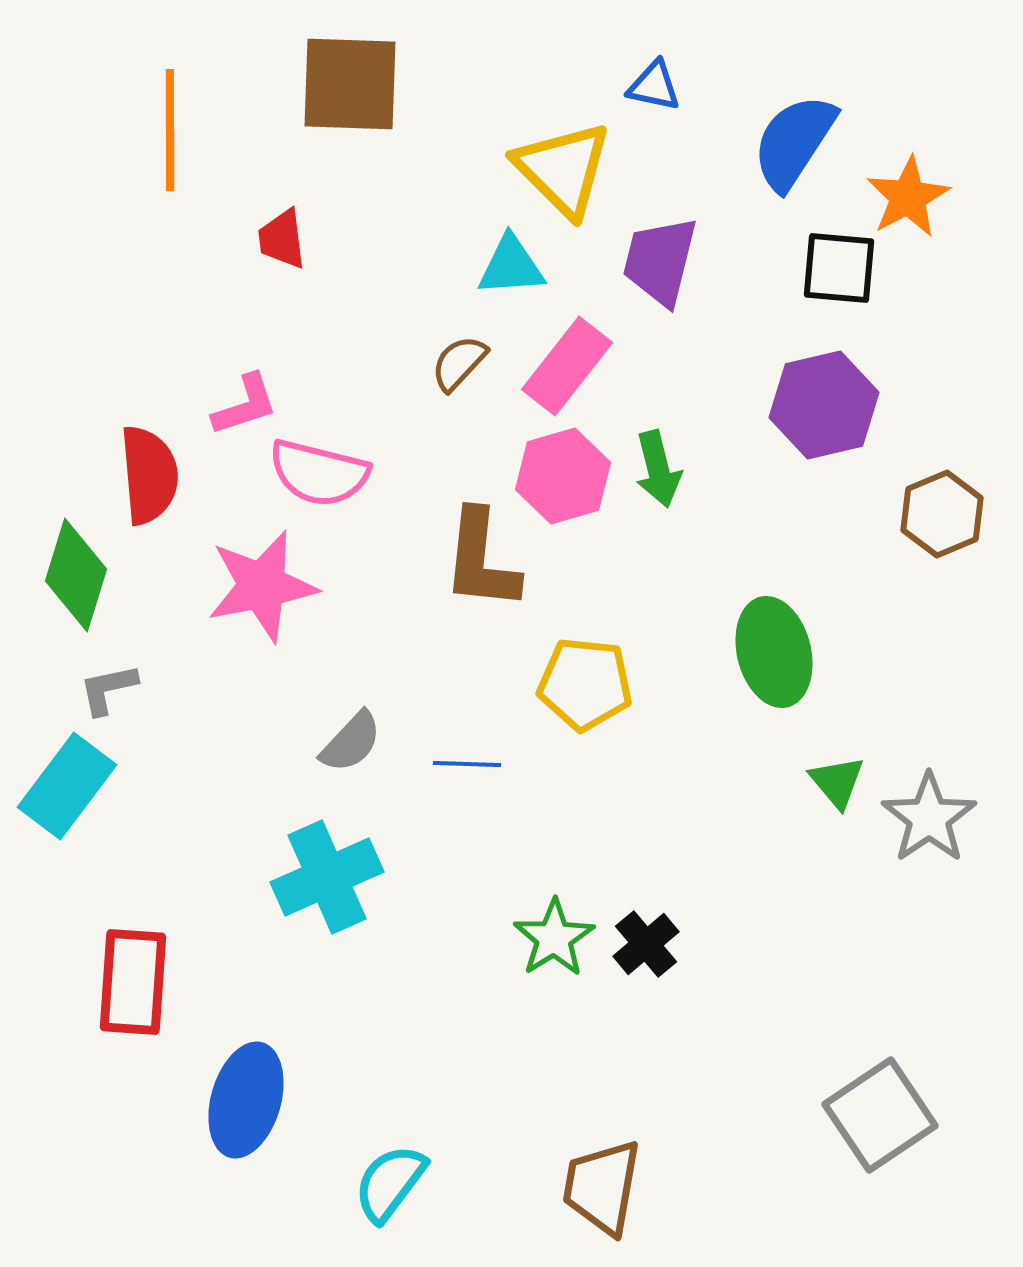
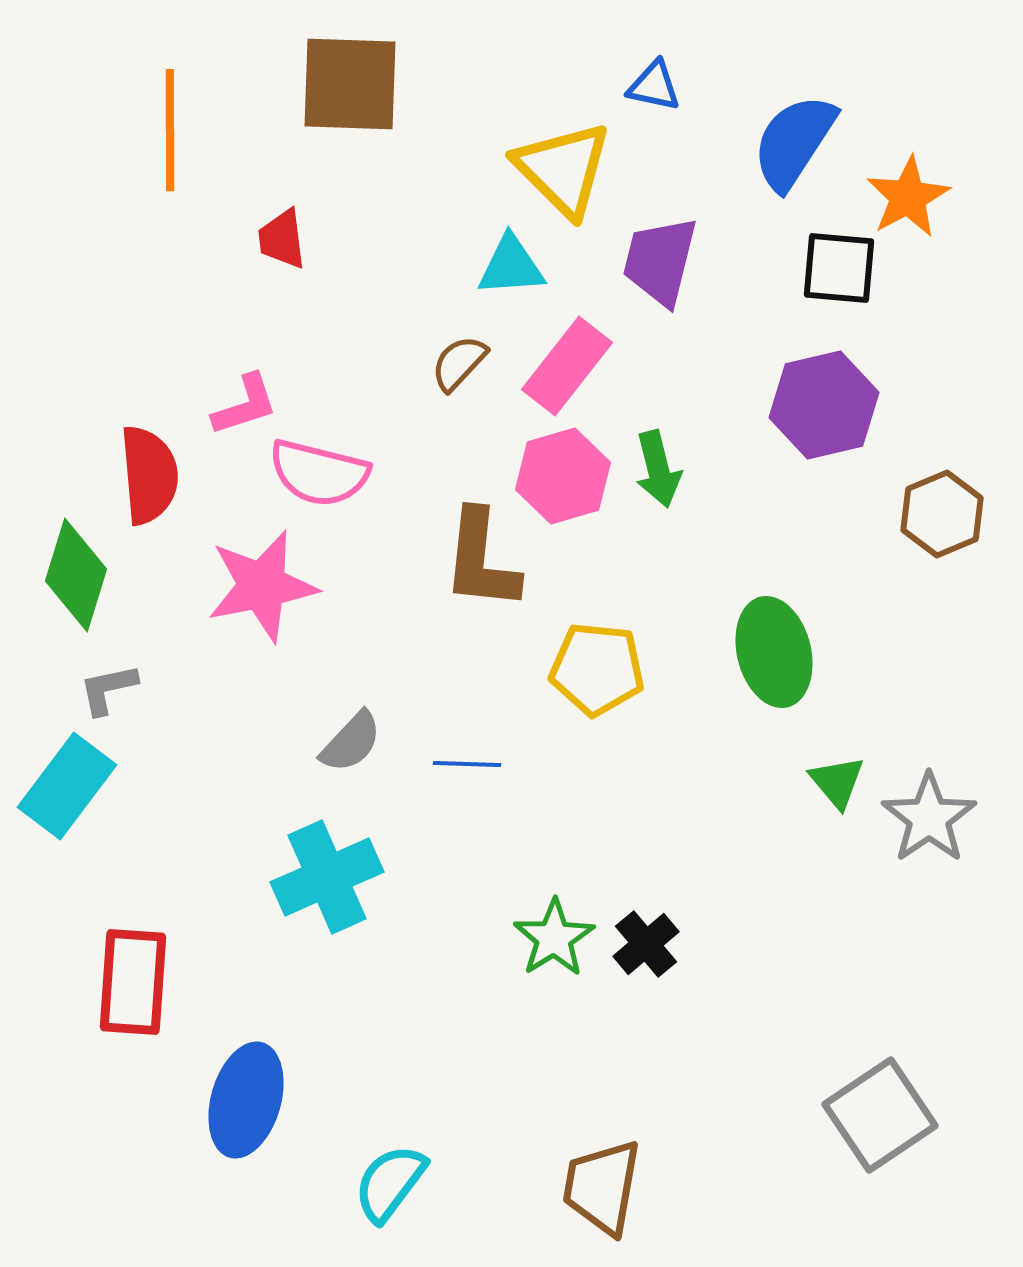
yellow pentagon: moved 12 px right, 15 px up
